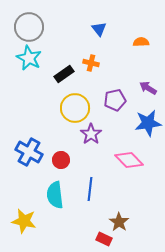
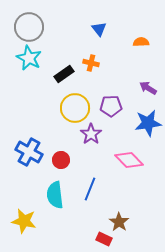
purple pentagon: moved 4 px left, 6 px down; rotated 10 degrees clockwise
blue line: rotated 15 degrees clockwise
